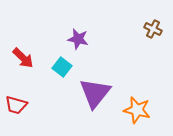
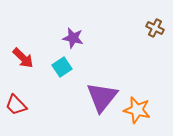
brown cross: moved 2 px right, 1 px up
purple star: moved 5 px left, 1 px up
cyan square: rotated 18 degrees clockwise
purple triangle: moved 7 px right, 4 px down
red trapezoid: rotated 30 degrees clockwise
